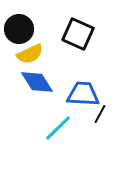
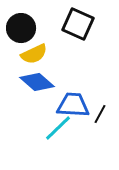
black circle: moved 2 px right, 1 px up
black square: moved 10 px up
yellow semicircle: moved 4 px right
blue diamond: rotated 16 degrees counterclockwise
blue trapezoid: moved 10 px left, 11 px down
